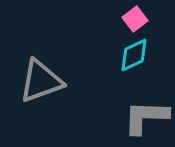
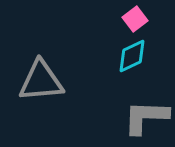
cyan diamond: moved 2 px left, 1 px down
gray triangle: rotated 15 degrees clockwise
